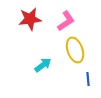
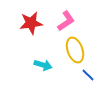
red star: moved 1 px right, 4 px down
cyan arrow: rotated 54 degrees clockwise
blue line: moved 4 px up; rotated 40 degrees counterclockwise
